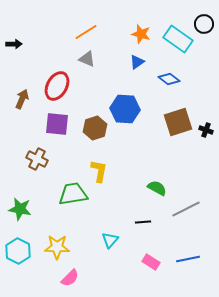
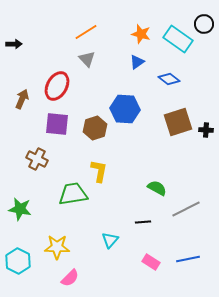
gray triangle: rotated 24 degrees clockwise
black cross: rotated 16 degrees counterclockwise
cyan hexagon: moved 10 px down
